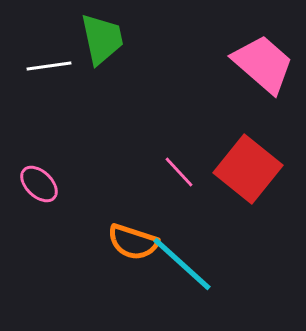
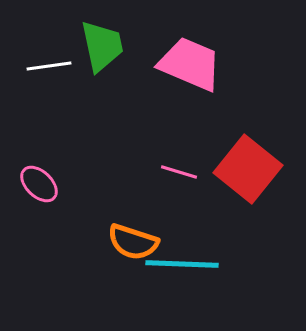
green trapezoid: moved 7 px down
pink trapezoid: moved 73 px left; rotated 18 degrees counterclockwise
pink line: rotated 30 degrees counterclockwise
cyan line: rotated 40 degrees counterclockwise
